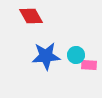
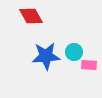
cyan circle: moved 2 px left, 3 px up
